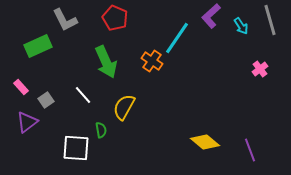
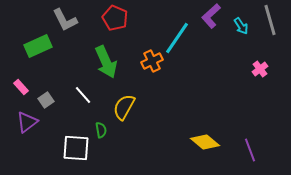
orange cross: rotated 30 degrees clockwise
